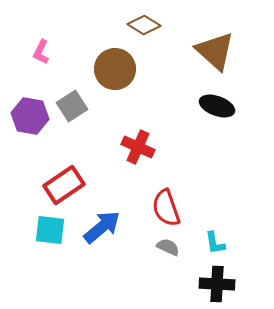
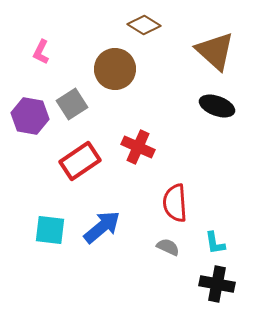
gray square: moved 2 px up
red rectangle: moved 16 px right, 24 px up
red semicircle: moved 9 px right, 5 px up; rotated 15 degrees clockwise
black cross: rotated 8 degrees clockwise
